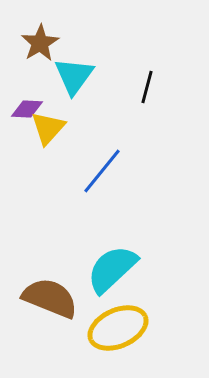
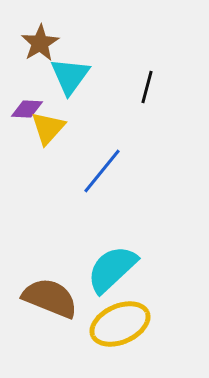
cyan triangle: moved 4 px left
yellow ellipse: moved 2 px right, 4 px up
